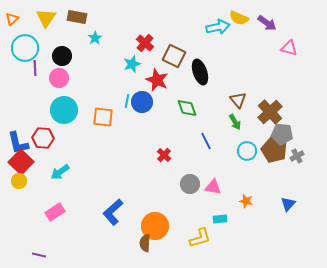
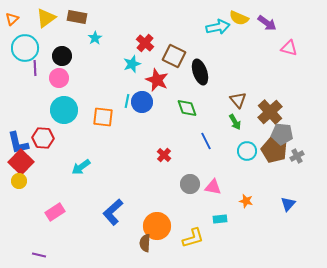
yellow triangle at (46, 18): rotated 20 degrees clockwise
cyan arrow at (60, 172): moved 21 px right, 5 px up
orange circle at (155, 226): moved 2 px right
yellow L-shape at (200, 238): moved 7 px left
